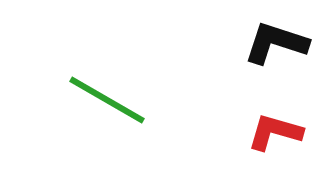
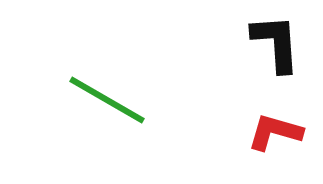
black L-shape: rotated 68 degrees clockwise
